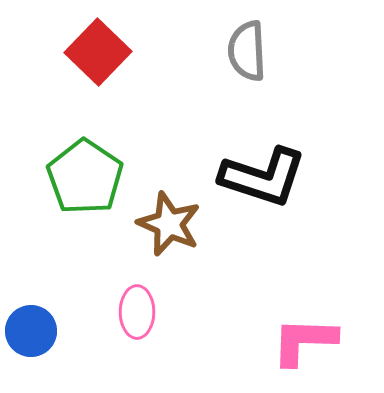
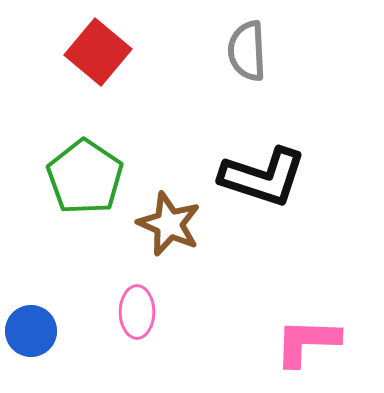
red square: rotated 4 degrees counterclockwise
pink L-shape: moved 3 px right, 1 px down
